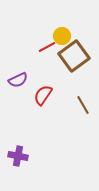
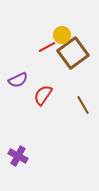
yellow circle: moved 1 px up
brown square: moved 1 px left, 3 px up
purple cross: rotated 18 degrees clockwise
